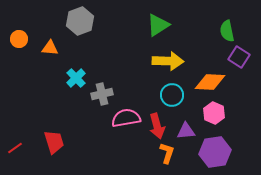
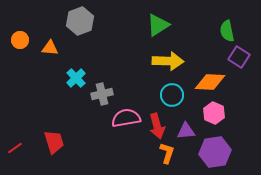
orange circle: moved 1 px right, 1 px down
